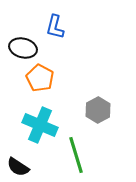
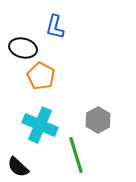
orange pentagon: moved 1 px right, 2 px up
gray hexagon: moved 10 px down
black semicircle: rotated 10 degrees clockwise
